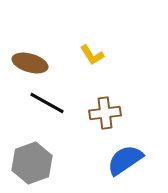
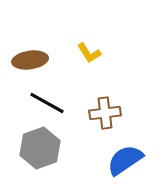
yellow L-shape: moved 3 px left, 2 px up
brown ellipse: moved 3 px up; rotated 24 degrees counterclockwise
gray hexagon: moved 8 px right, 15 px up
